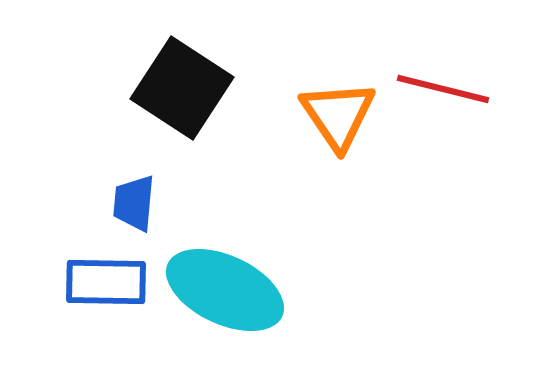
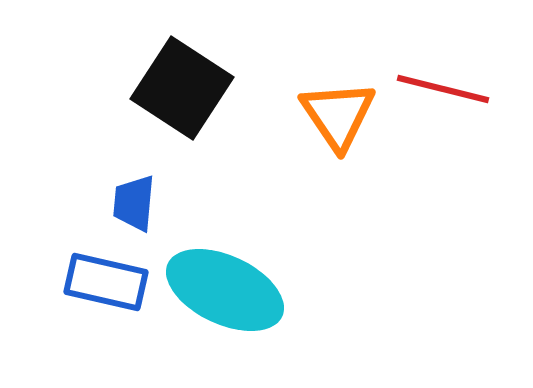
blue rectangle: rotated 12 degrees clockwise
